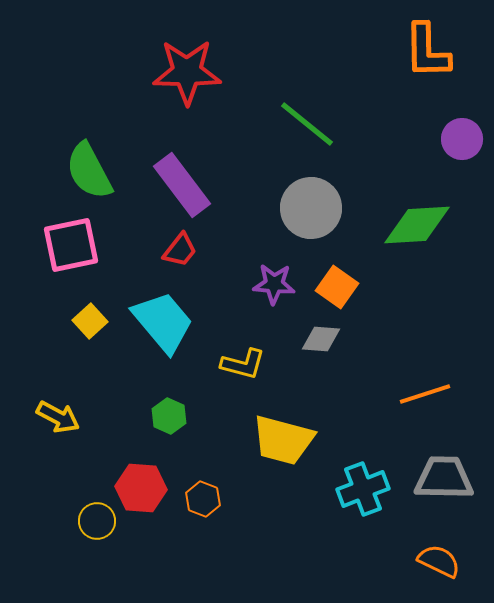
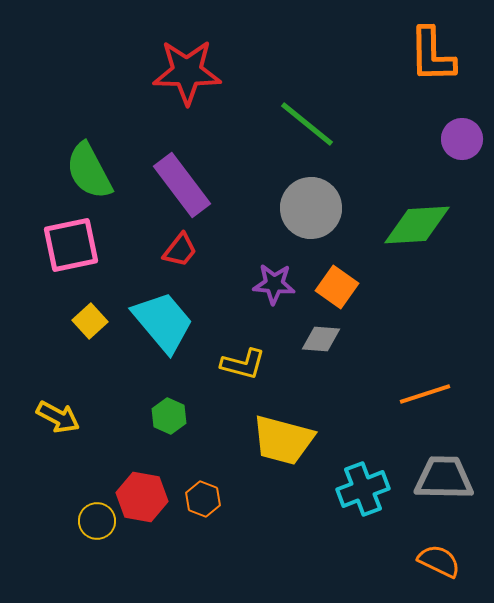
orange L-shape: moved 5 px right, 4 px down
red hexagon: moved 1 px right, 9 px down; rotated 6 degrees clockwise
